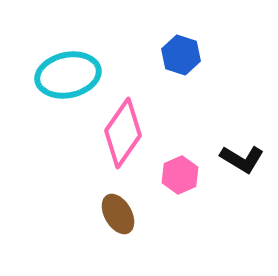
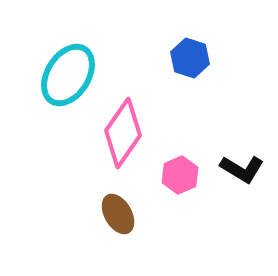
blue hexagon: moved 9 px right, 3 px down
cyan ellipse: rotated 46 degrees counterclockwise
black L-shape: moved 10 px down
